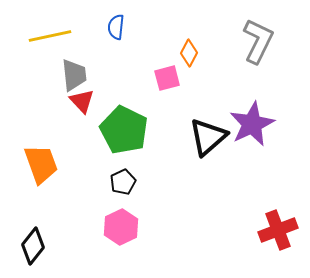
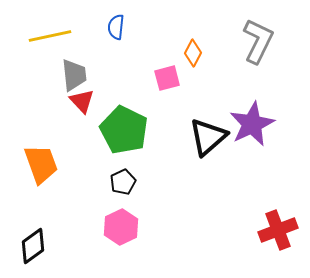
orange diamond: moved 4 px right
black diamond: rotated 15 degrees clockwise
